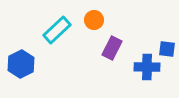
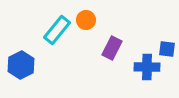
orange circle: moved 8 px left
cyan rectangle: rotated 8 degrees counterclockwise
blue hexagon: moved 1 px down
